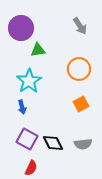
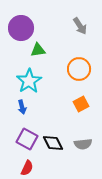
red semicircle: moved 4 px left
